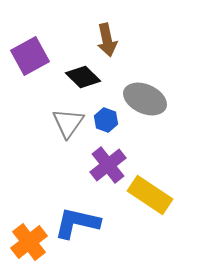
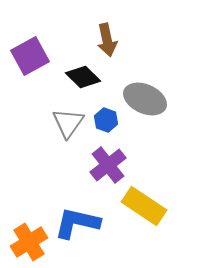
yellow rectangle: moved 6 px left, 11 px down
orange cross: rotated 6 degrees clockwise
